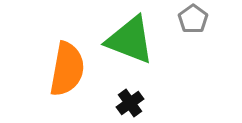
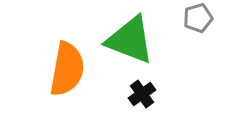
gray pentagon: moved 5 px right, 1 px up; rotated 20 degrees clockwise
black cross: moved 12 px right, 9 px up
